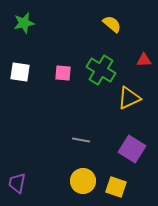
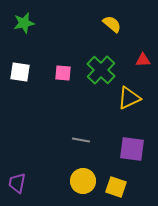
red triangle: moved 1 px left
green cross: rotated 12 degrees clockwise
purple square: rotated 24 degrees counterclockwise
